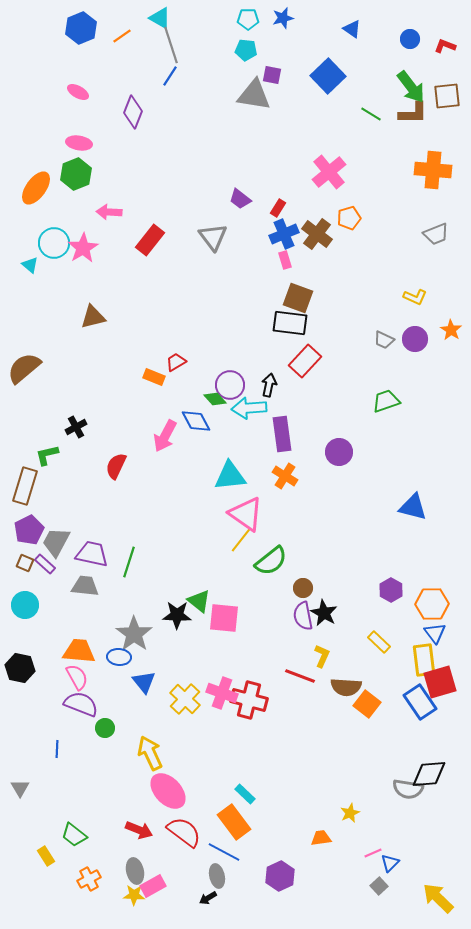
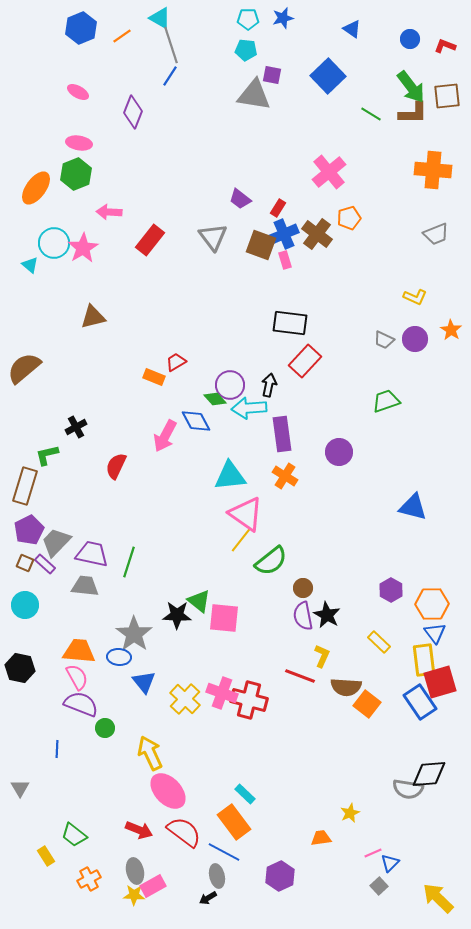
brown square at (298, 298): moved 37 px left, 53 px up
gray trapezoid at (56, 542): rotated 16 degrees clockwise
black star at (324, 613): moved 3 px right, 2 px down
